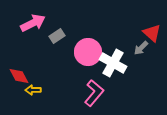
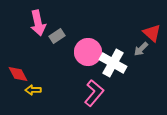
pink arrow: moved 5 px right; rotated 105 degrees clockwise
gray arrow: moved 1 px down
red diamond: moved 1 px left, 2 px up
